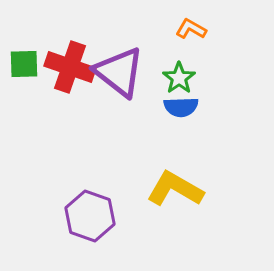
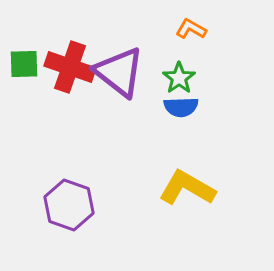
yellow L-shape: moved 12 px right, 1 px up
purple hexagon: moved 21 px left, 11 px up
